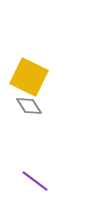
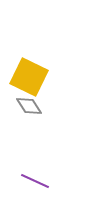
purple line: rotated 12 degrees counterclockwise
